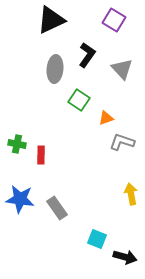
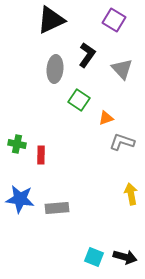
gray rectangle: rotated 60 degrees counterclockwise
cyan square: moved 3 px left, 18 px down
